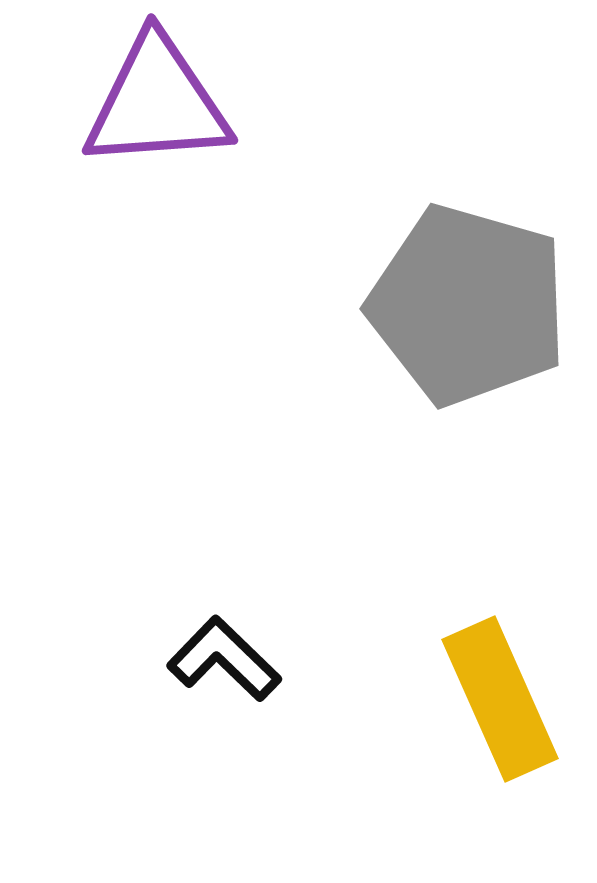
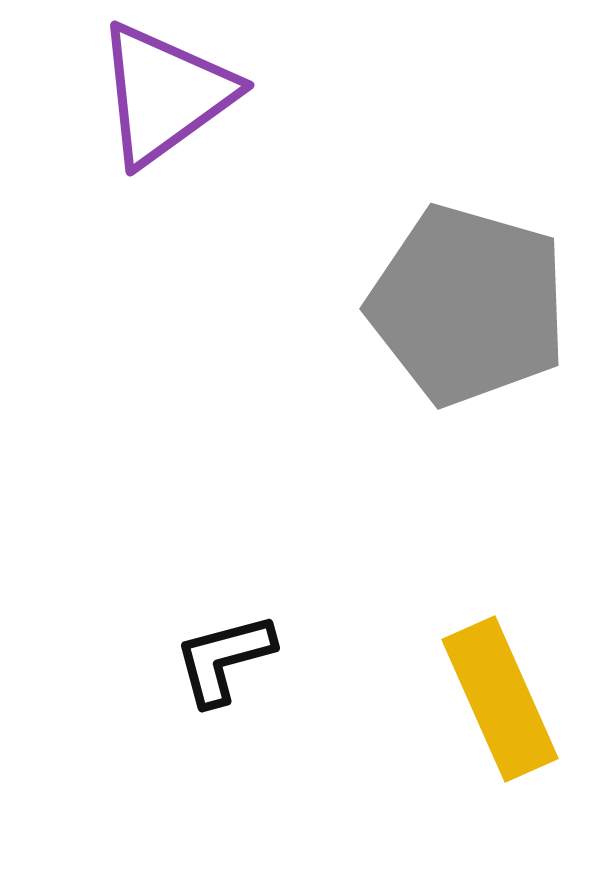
purple triangle: moved 8 px right, 9 px up; rotated 32 degrees counterclockwise
black L-shape: rotated 59 degrees counterclockwise
